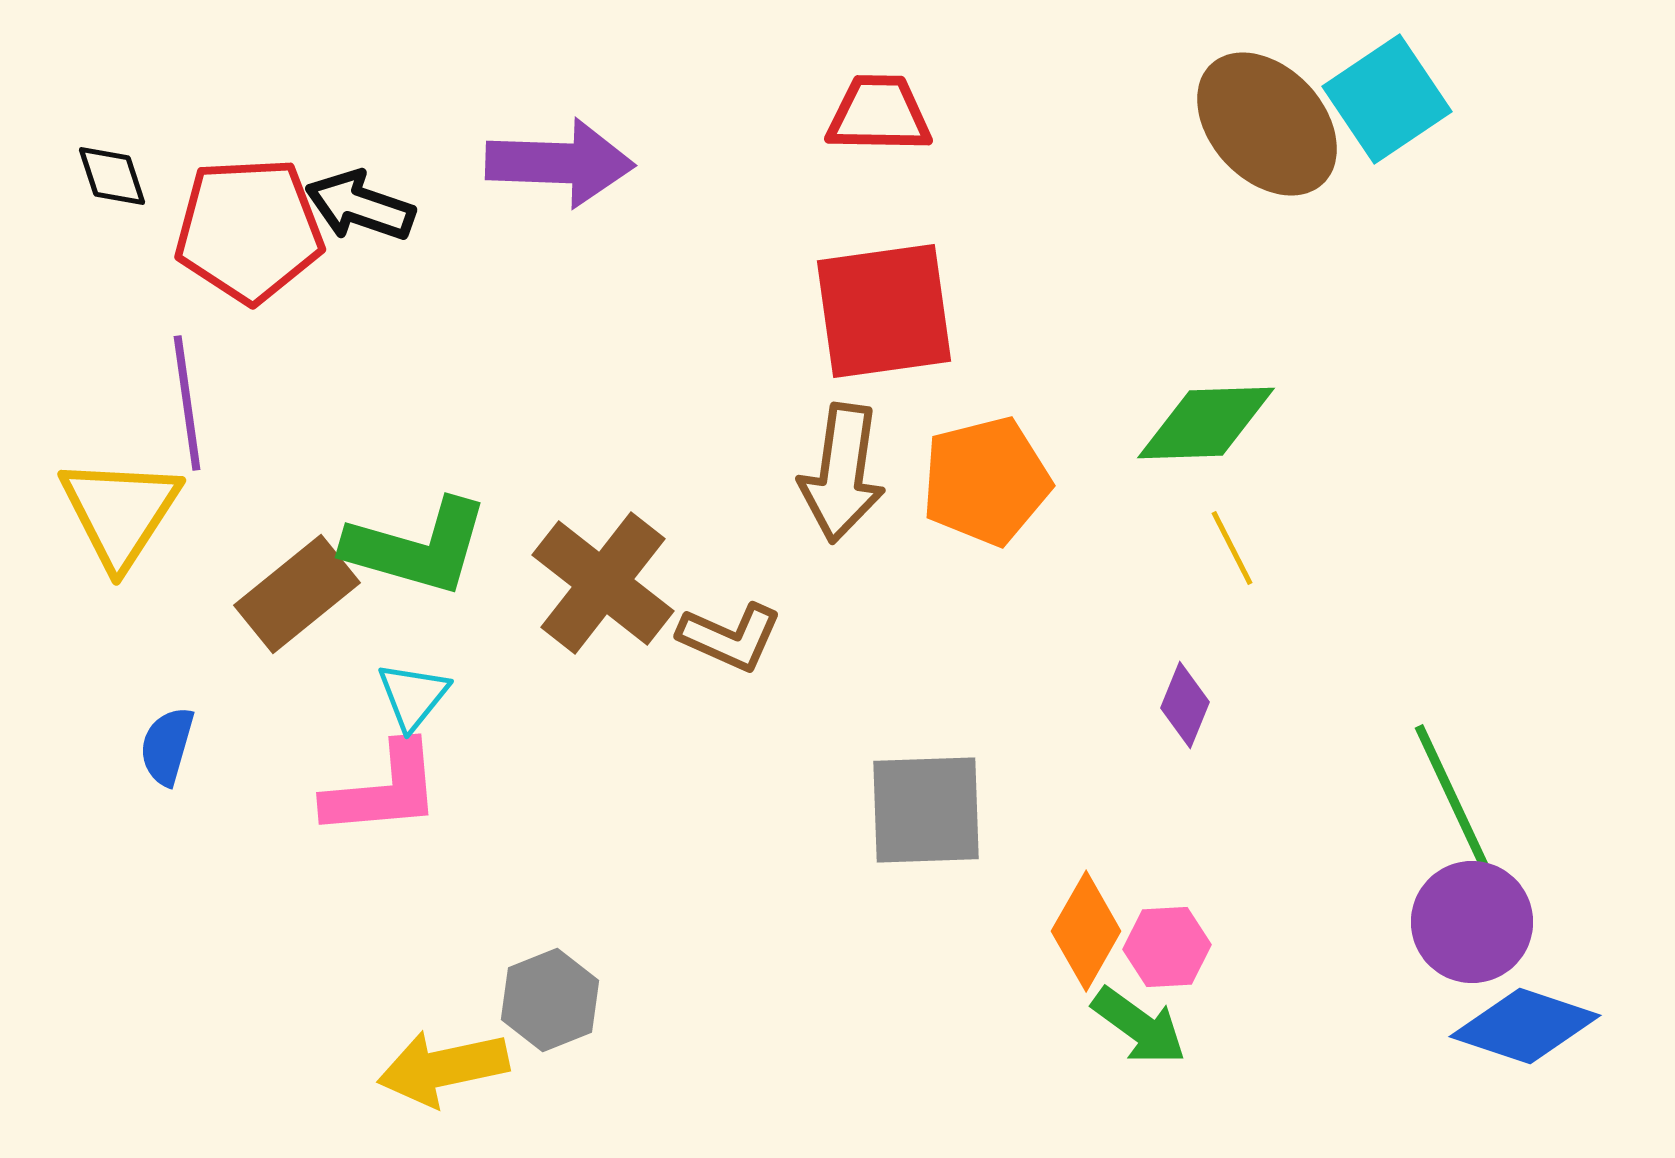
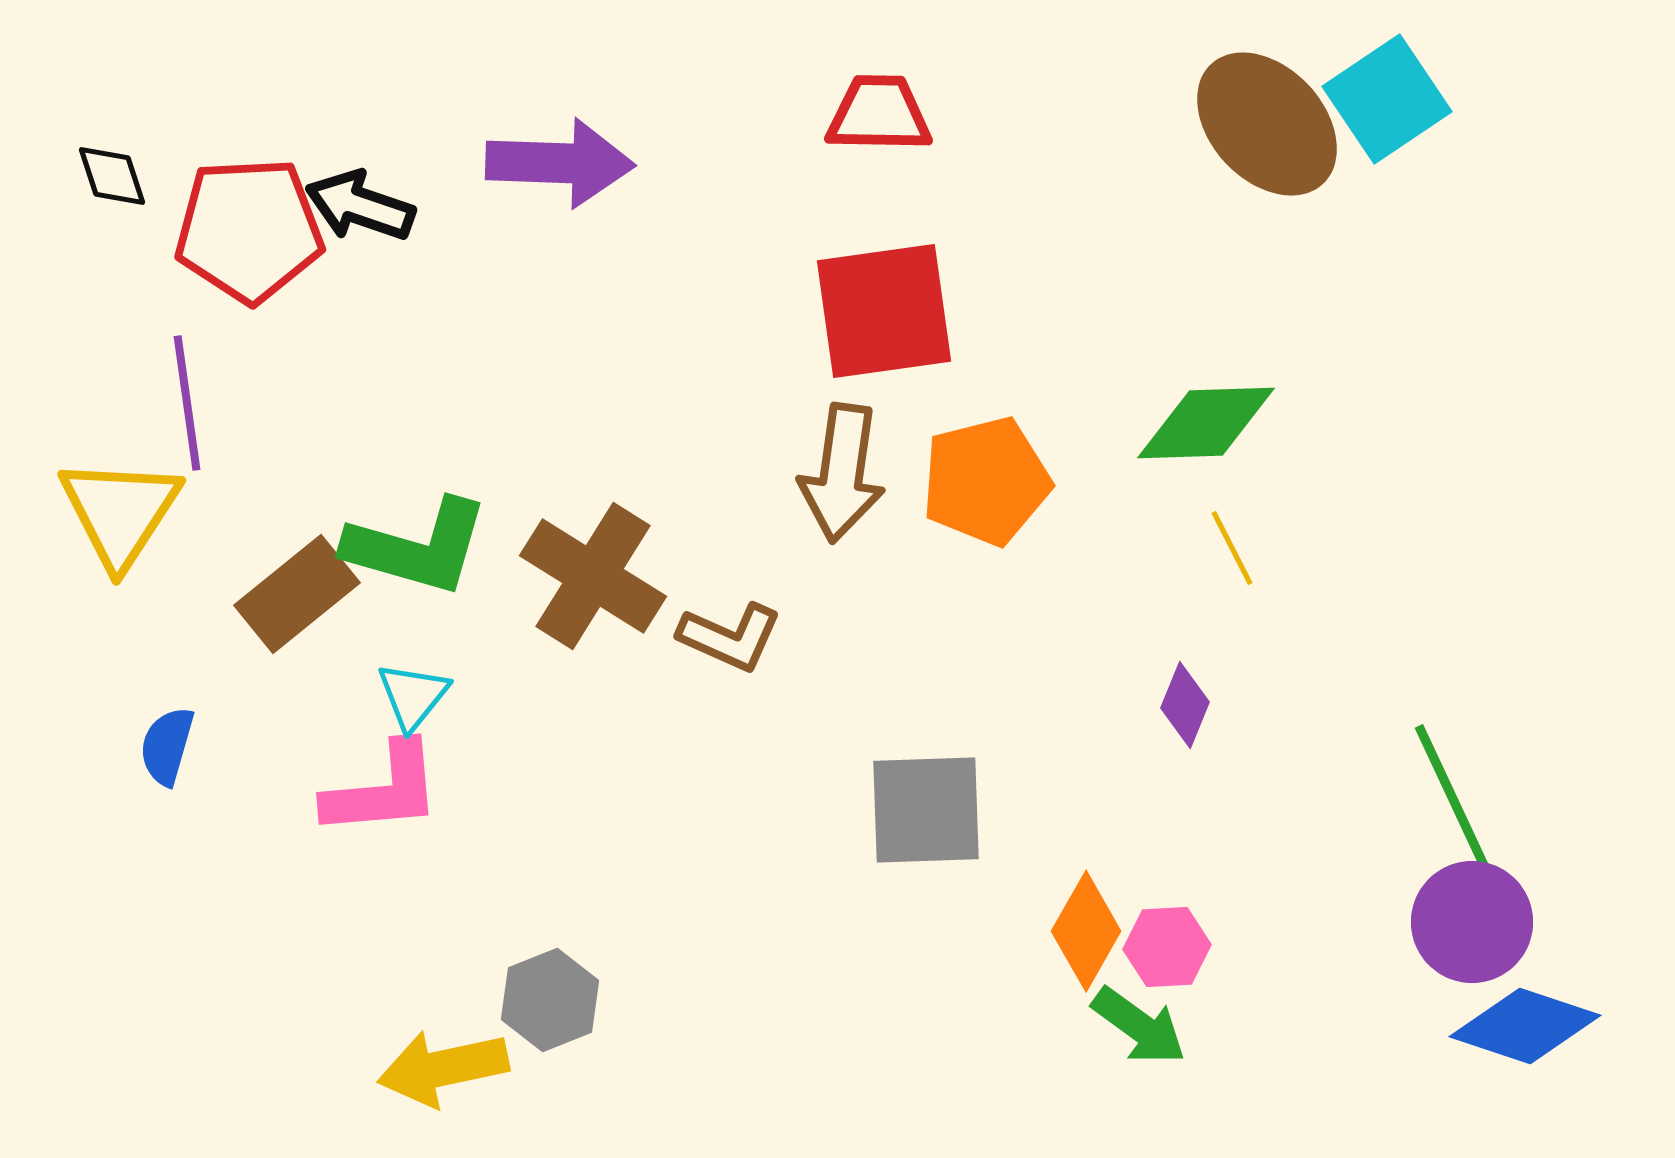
brown cross: moved 10 px left, 7 px up; rotated 6 degrees counterclockwise
